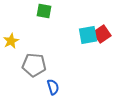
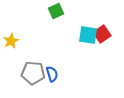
green square: moved 12 px right; rotated 35 degrees counterclockwise
cyan square: rotated 18 degrees clockwise
gray pentagon: moved 1 px left, 8 px down
blue semicircle: moved 1 px left, 13 px up
